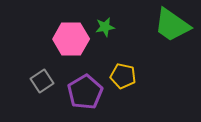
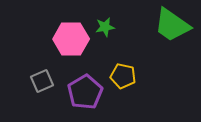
gray square: rotated 10 degrees clockwise
